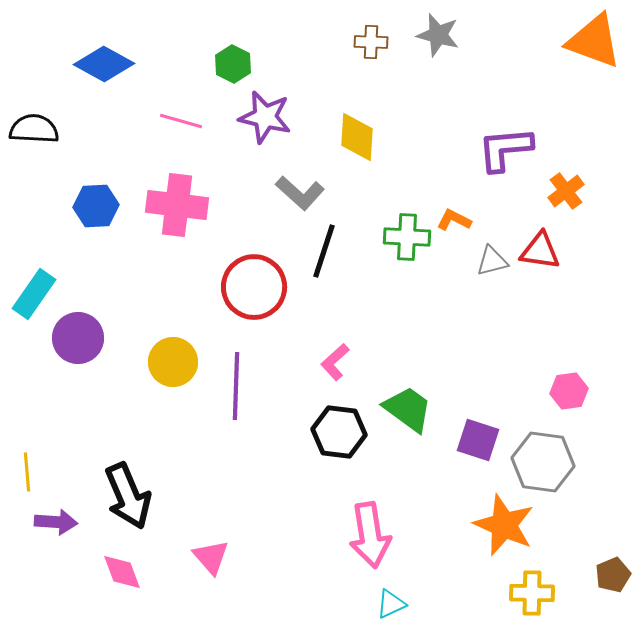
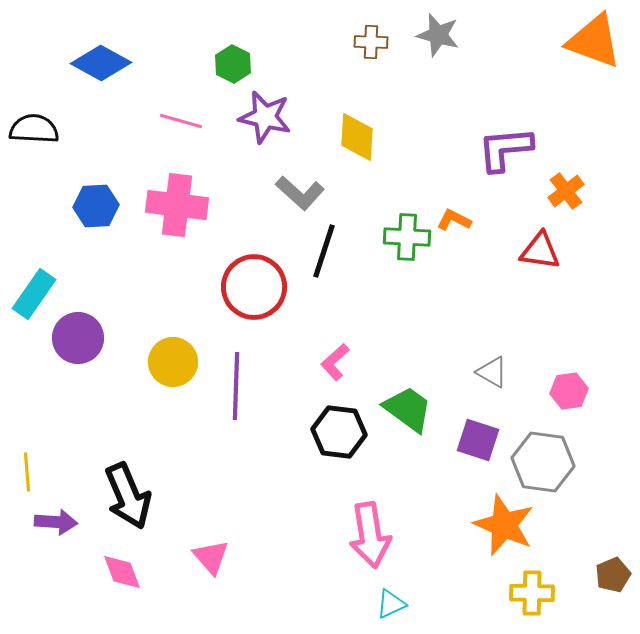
blue diamond: moved 3 px left, 1 px up
gray triangle: moved 111 px down; rotated 44 degrees clockwise
